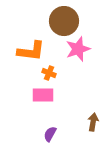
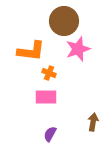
pink rectangle: moved 3 px right, 2 px down
